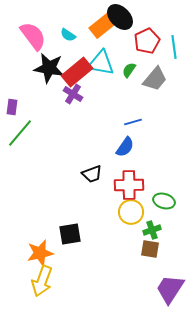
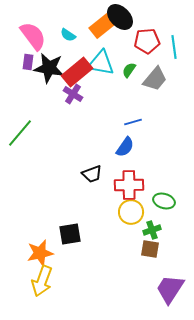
red pentagon: rotated 20 degrees clockwise
purple rectangle: moved 16 px right, 45 px up
